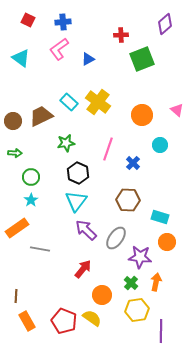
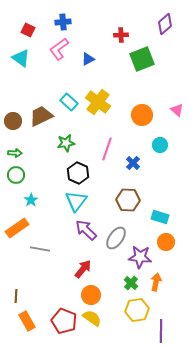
red square at (28, 20): moved 10 px down
pink line at (108, 149): moved 1 px left
green circle at (31, 177): moved 15 px left, 2 px up
orange circle at (167, 242): moved 1 px left
orange circle at (102, 295): moved 11 px left
